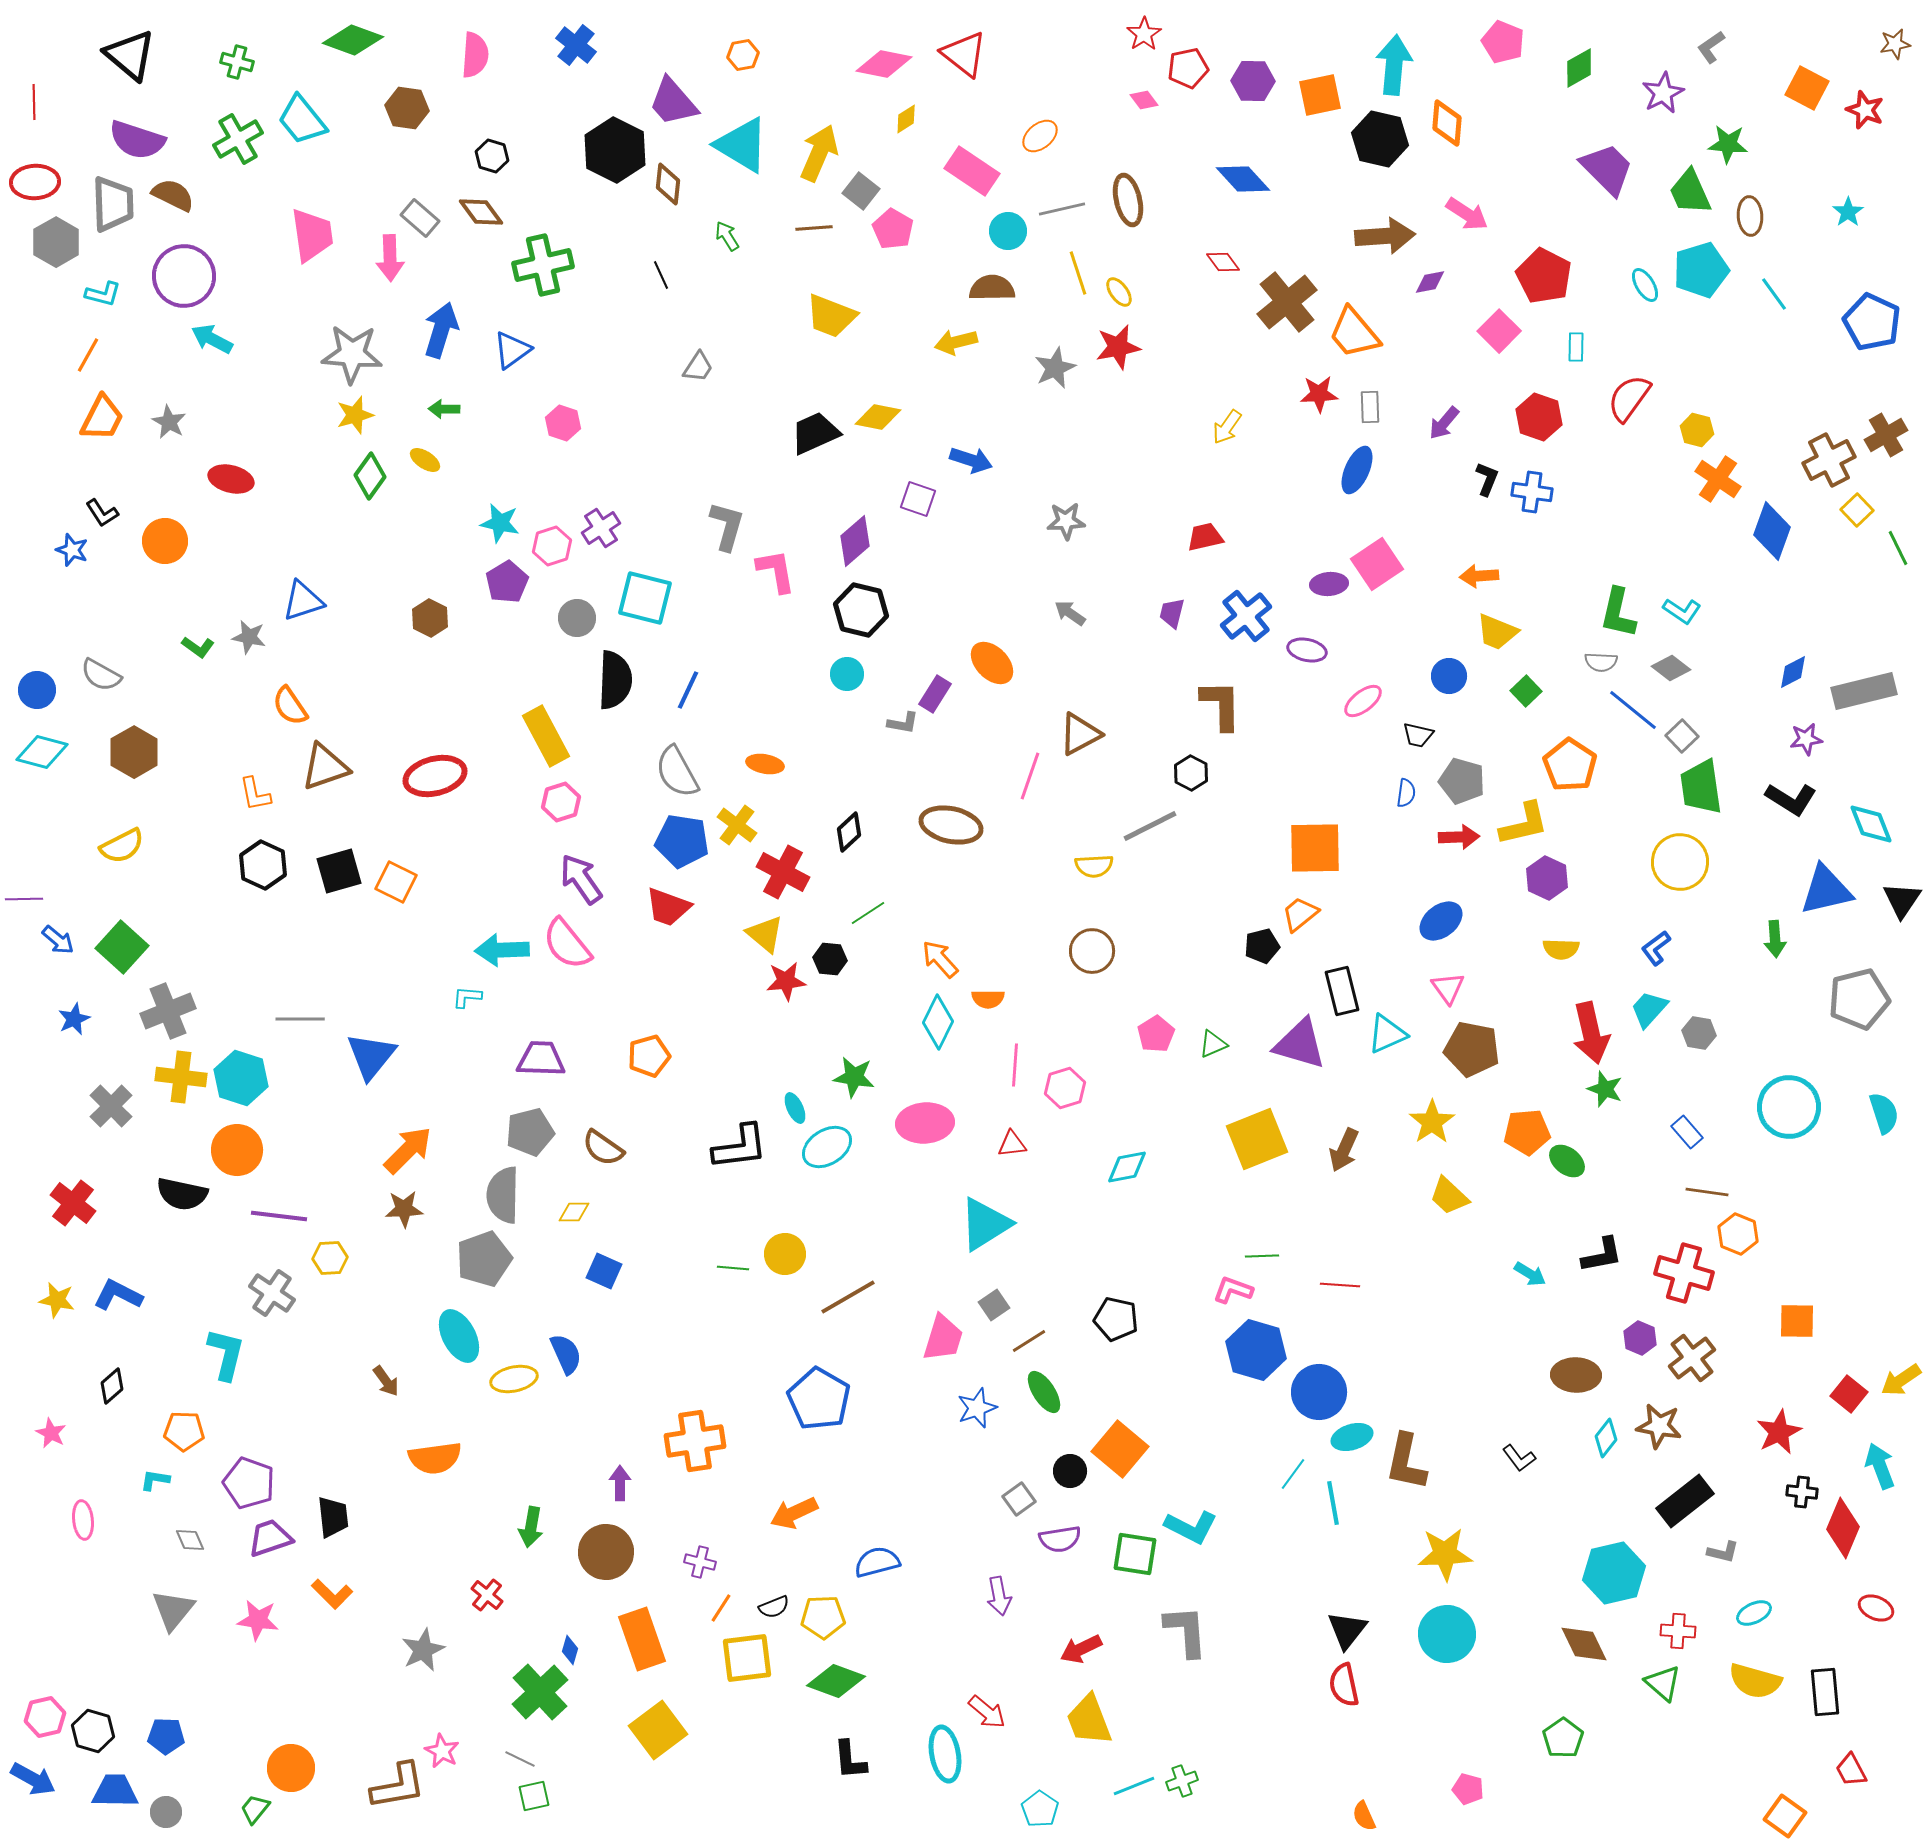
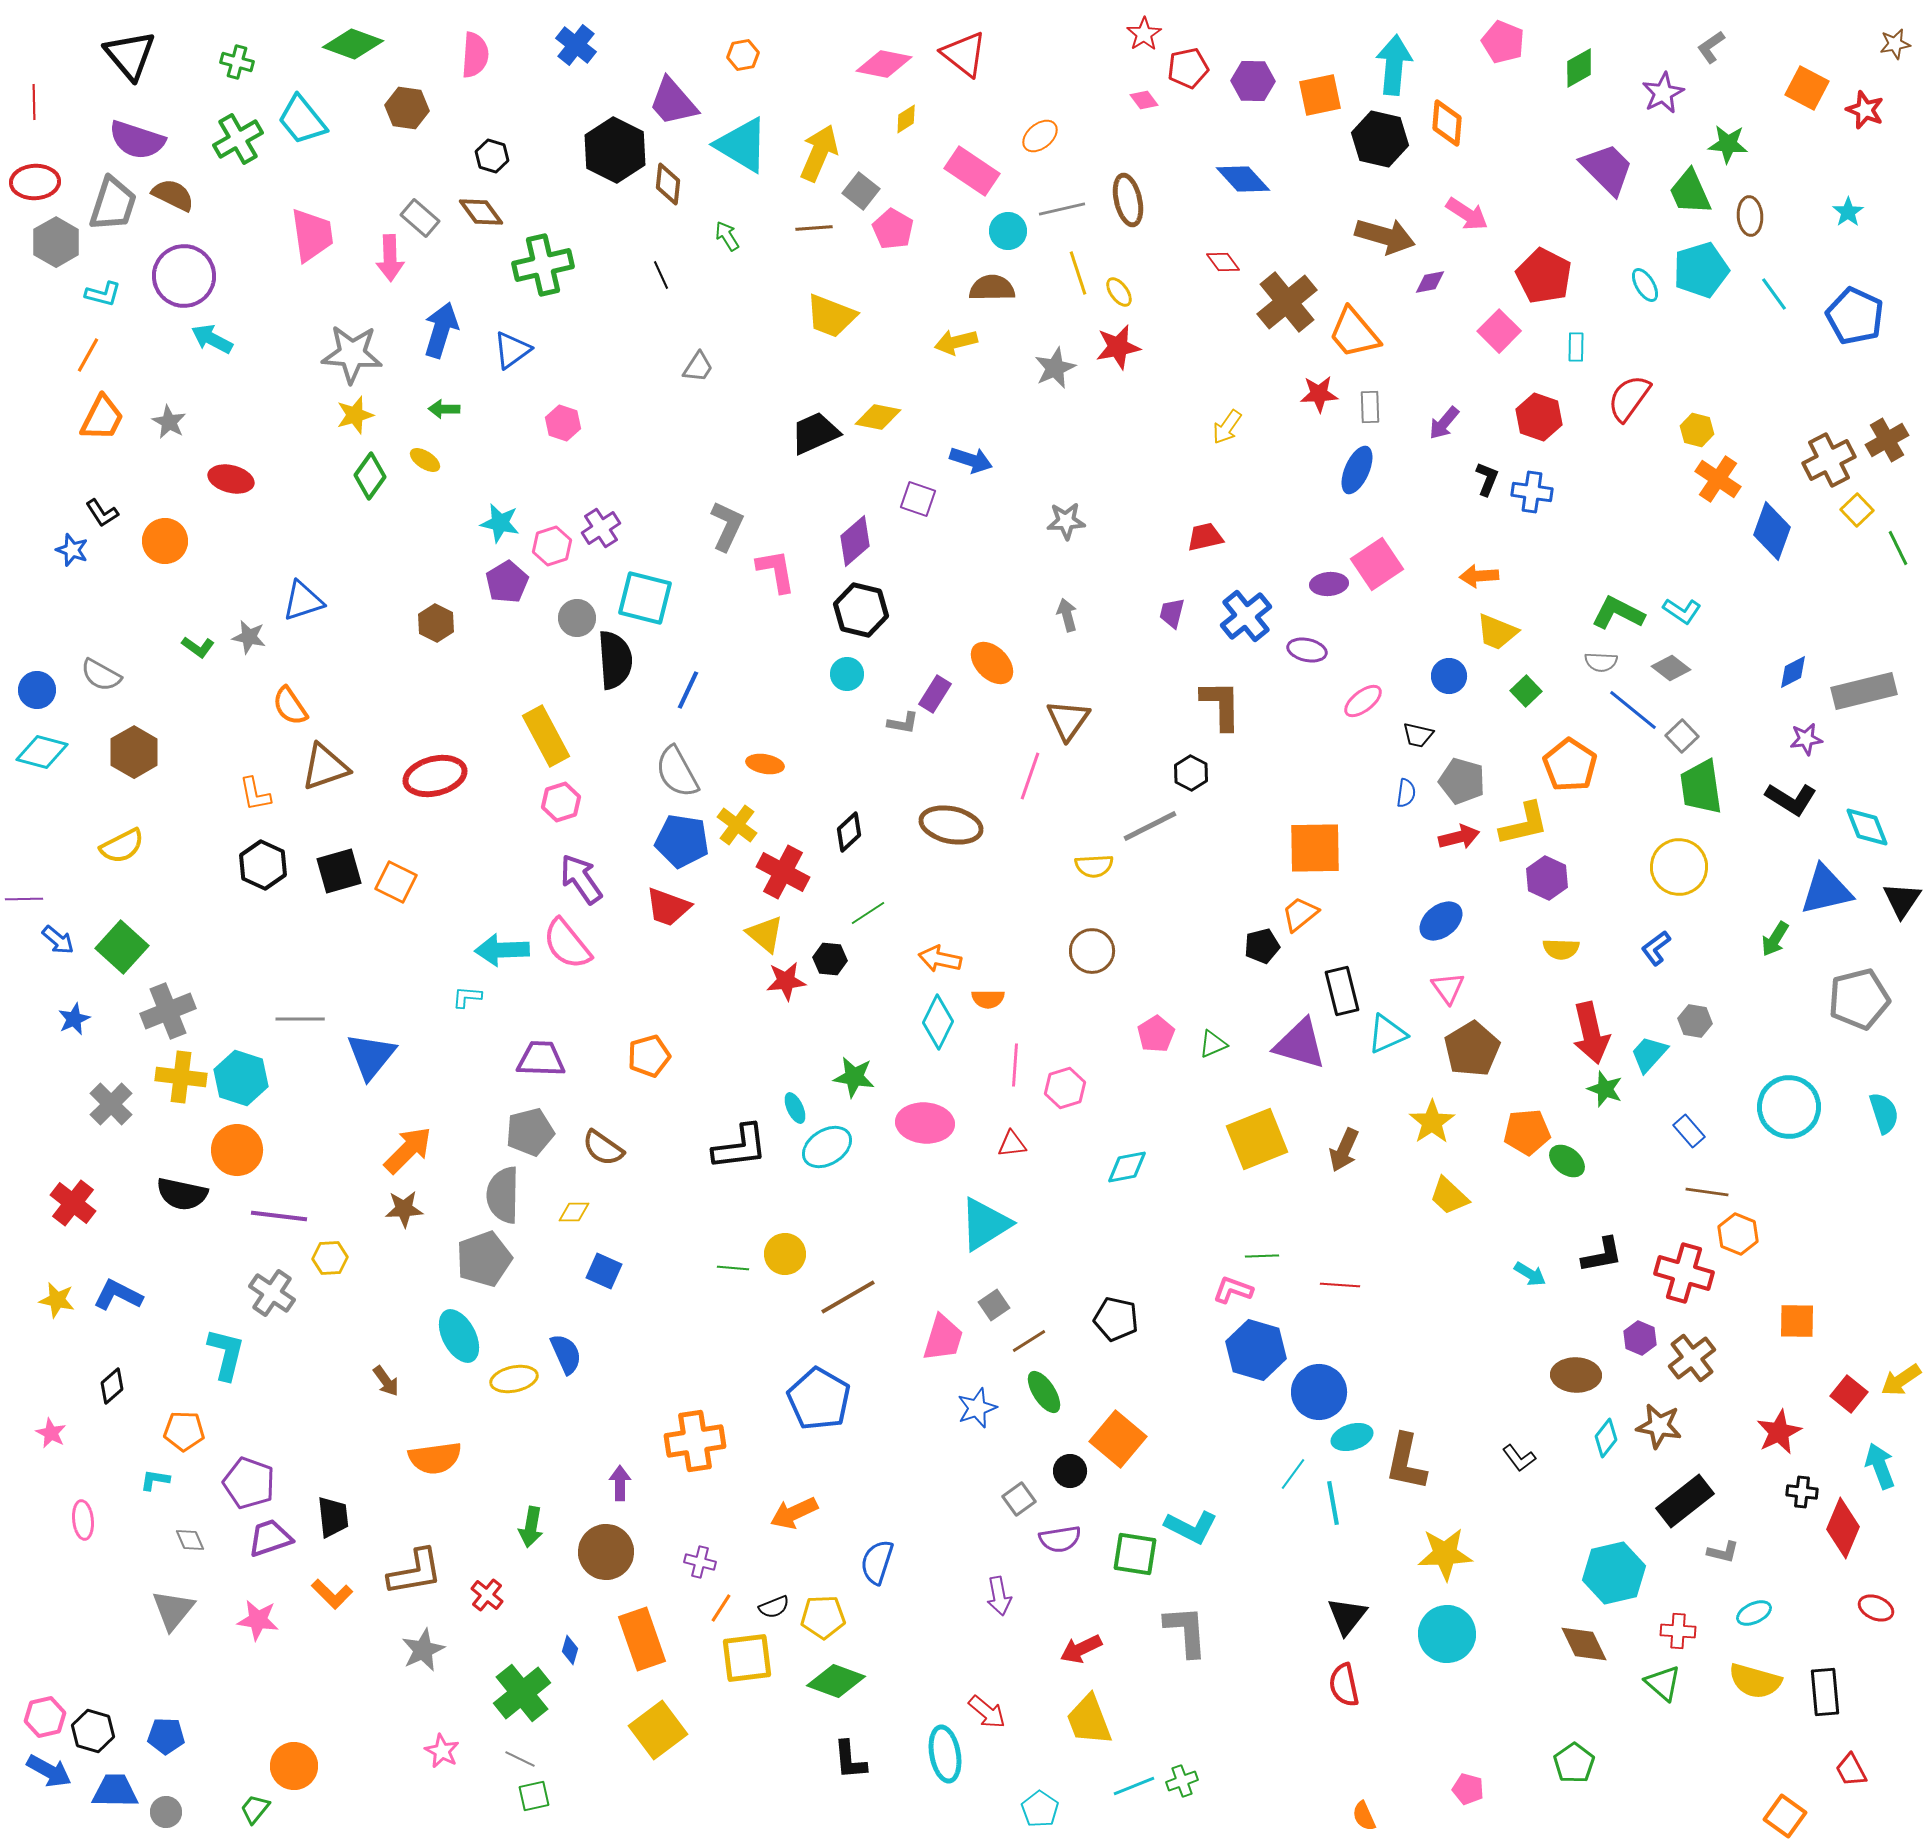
green diamond at (353, 40): moved 4 px down
black triangle at (130, 55): rotated 10 degrees clockwise
gray trapezoid at (113, 204): rotated 20 degrees clockwise
brown arrow at (1385, 236): rotated 20 degrees clockwise
blue pentagon at (1872, 322): moved 17 px left, 6 px up
brown cross at (1886, 435): moved 1 px right, 5 px down
gray L-shape at (727, 526): rotated 9 degrees clockwise
gray arrow at (1070, 613): moved 3 px left, 2 px down; rotated 40 degrees clockwise
green L-shape at (1618, 613): rotated 104 degrees clockwise
brown hexagon at (430, 618): moved 6 px right, 5 px down
black semicircle at (615, 680): moved 20 px up; rotated 6 degrees counterclockwise
brown triangle at (1080, 734): moved 12 px left, 14 px up; rotated 27 degrees counterclockwise
cyan diamond at (1871, 824): moved 4 px left, 3 px down
red arrow at (1459, 837): rotated 12 degrees counterclockwise
yellow circle at (1680, 862): moved 1 px left, 5 px down
green arrow at (1775, 939): rotated 36 degrees clockwise
orange arrow at (940, 959): rotated 36 degrees counterclockwise
cyan trapezoid at (1649, 1009): moved 45 px down
gray hexagon at (1699, 1033): moved 4 px left, 12 px up
brown pentagon at (1472, 1049): rotated 30 degrees clockwise
gray cross at (111, 1106): moved 2 px up
pink ellipse at (925, 1123): rotated 8 degrees clockwise
blue rectangle at (1687, 1132): moved 2 px right, 1 px up
orange square at (1120, 1449): moved 2 px left, 10 px up
blue semicircle at (877, 1562): rotated 57 degrees counterclockwise
black triangle at (1347, 1630): moved 14 px up
green cross at (540, 1692): moved 18 px left, 1 px down; rotated 4 degrees clockwise
green pentagon at (1563, 1738): moved 11 px right, 25 px down
orange circle at (291, 1768): moved 3 px right, 2 px up
blue arrow at (33, 1779): moved 16 px right, 8 px up
brown L-shape at (398, 1786): moved 17 px right, 214 px up
